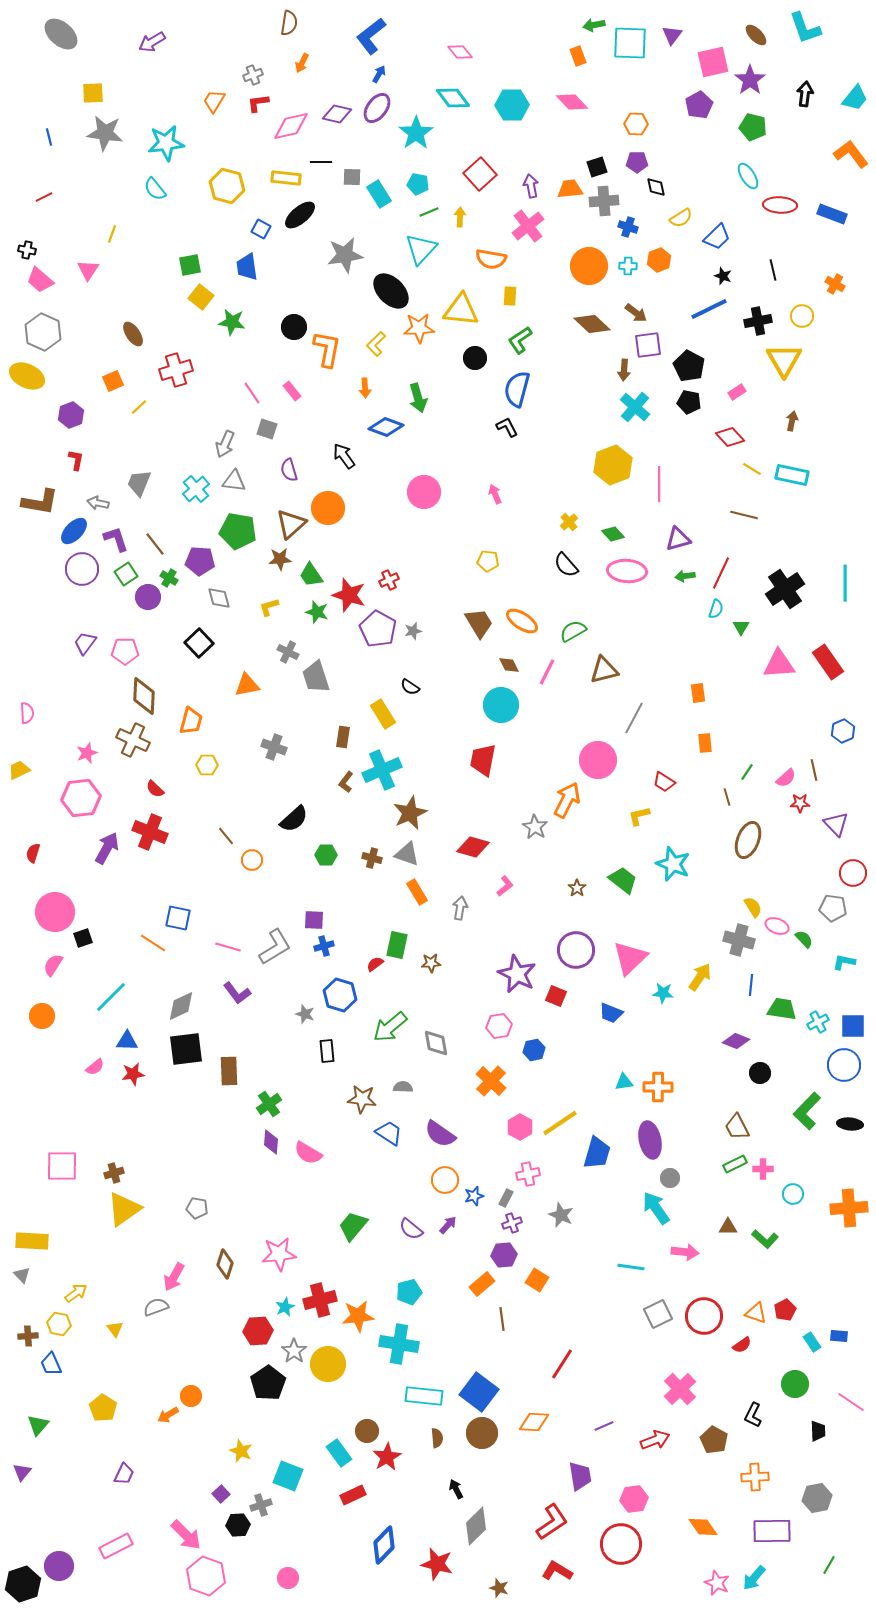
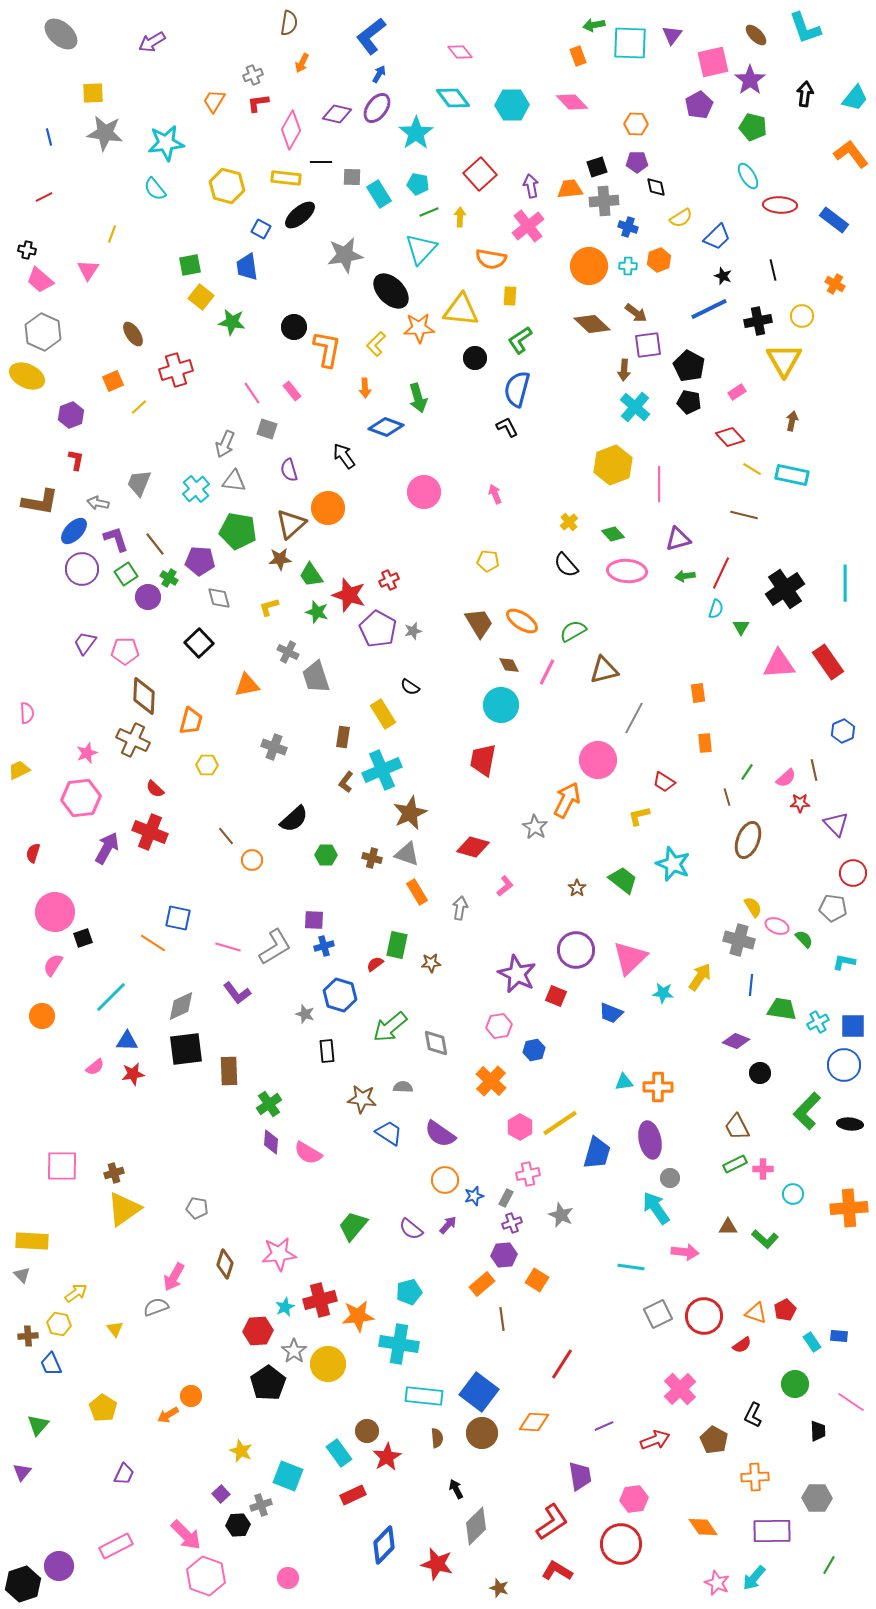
pink diamond at (291, 126): moved 4 px down; rotated 48 degrees counterclockwise
blue rectangle at (832, 214): moved 2 px right, 6 px down; rotated 16 degrees clockwise
gray hexagon at (817, 1498): rotated 12 degrees clockwise
